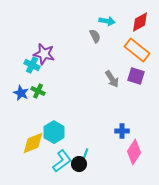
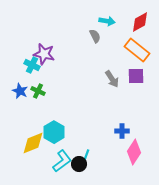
purple square: rotated 18 degrees counterclockwise
blue star: moved 1 px left, 2 px up
cyan line: moved 1 px right, 1 px down
